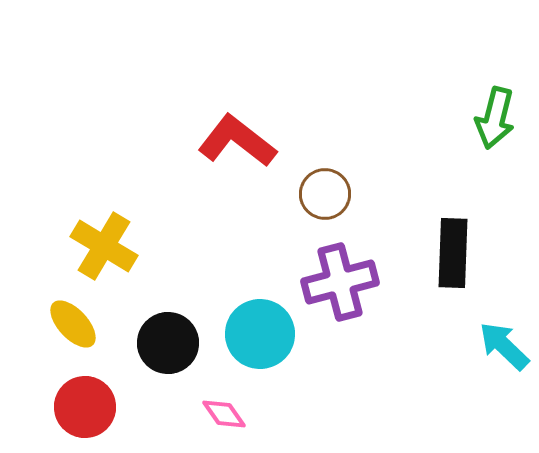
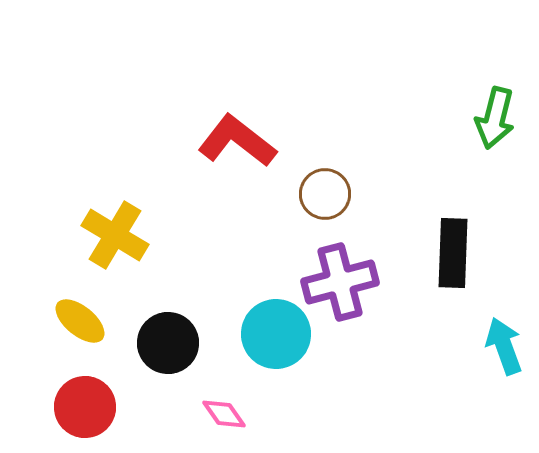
yellow cross: moved 11 px right, 11 px up
yellow ellipse: moved 7 px right, 3 px up; rotated 8 degrees counterclockwise
cyan circle: moved 16 px right
cyan arrow: rotated 26 degrees clockwise
